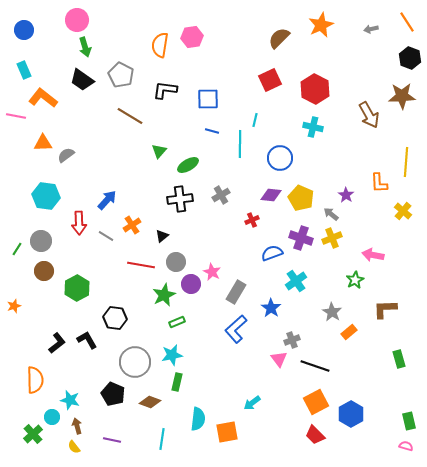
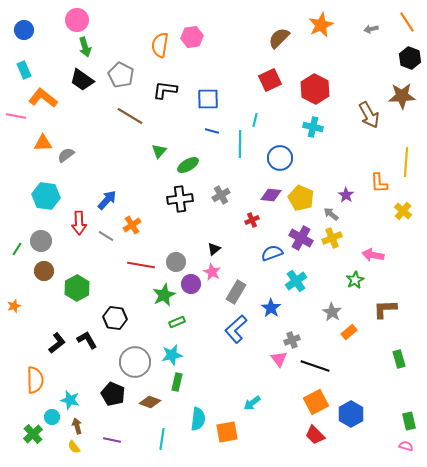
black triangle at (162, 236): moved 52 px right, 13 px down
purple cross at (301, 238): rotated 10 degrees clockwise
